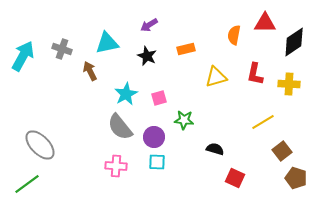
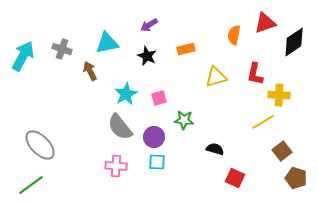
red triangle: rotated 20 degrees counterclockwise
yellow cross: moved 10 px left, 11 px down
green line: moved 4 px right, 1 px down
